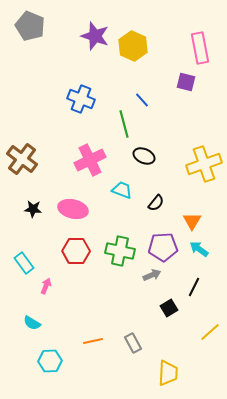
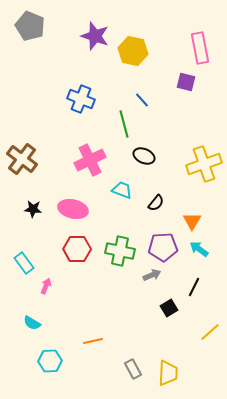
yellow hexagon: moved 5 px down; rotated 12 degrees counterclockwise
red hexagon: moved 1 px right, 2 px up
gray rectangle: moved 26 px down
